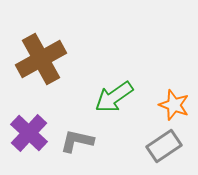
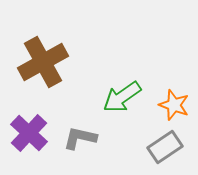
brown cross: moved 2 px right, 3 px down
green arrow: moved 8 px right
gray L-shape: moved 3 px right, 3 px up
gray rectangle: moved 1 px right, 1 px down
